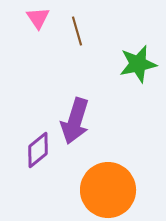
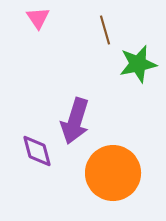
brown line: moved 28 px right, 1 px up
purple diamond: moved 1 px left, 1 px down; rotated 66 degrees counterclockwise
orange circle: moved 5 px right, 17 px up
